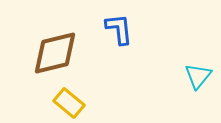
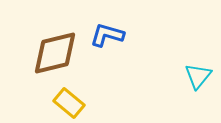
blue L-shape: moved 12 px left, 6 px down; rotated 68 degrees counterclockwise
